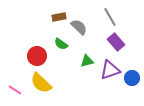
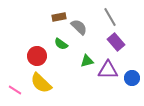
purple triangle: moved 2 px left; rotated 20 degrees clockwise
